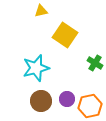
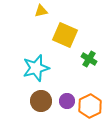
yellow square: rotated 10 degrees counterclockwise
green cross: moved 6 px left, 4 px up
purple circle: moved 2 px down
orange hexagon: rotated 15 degrees counterclockwise
